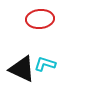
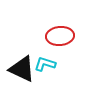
red ellipse: moved 20 px right, 17 px down
